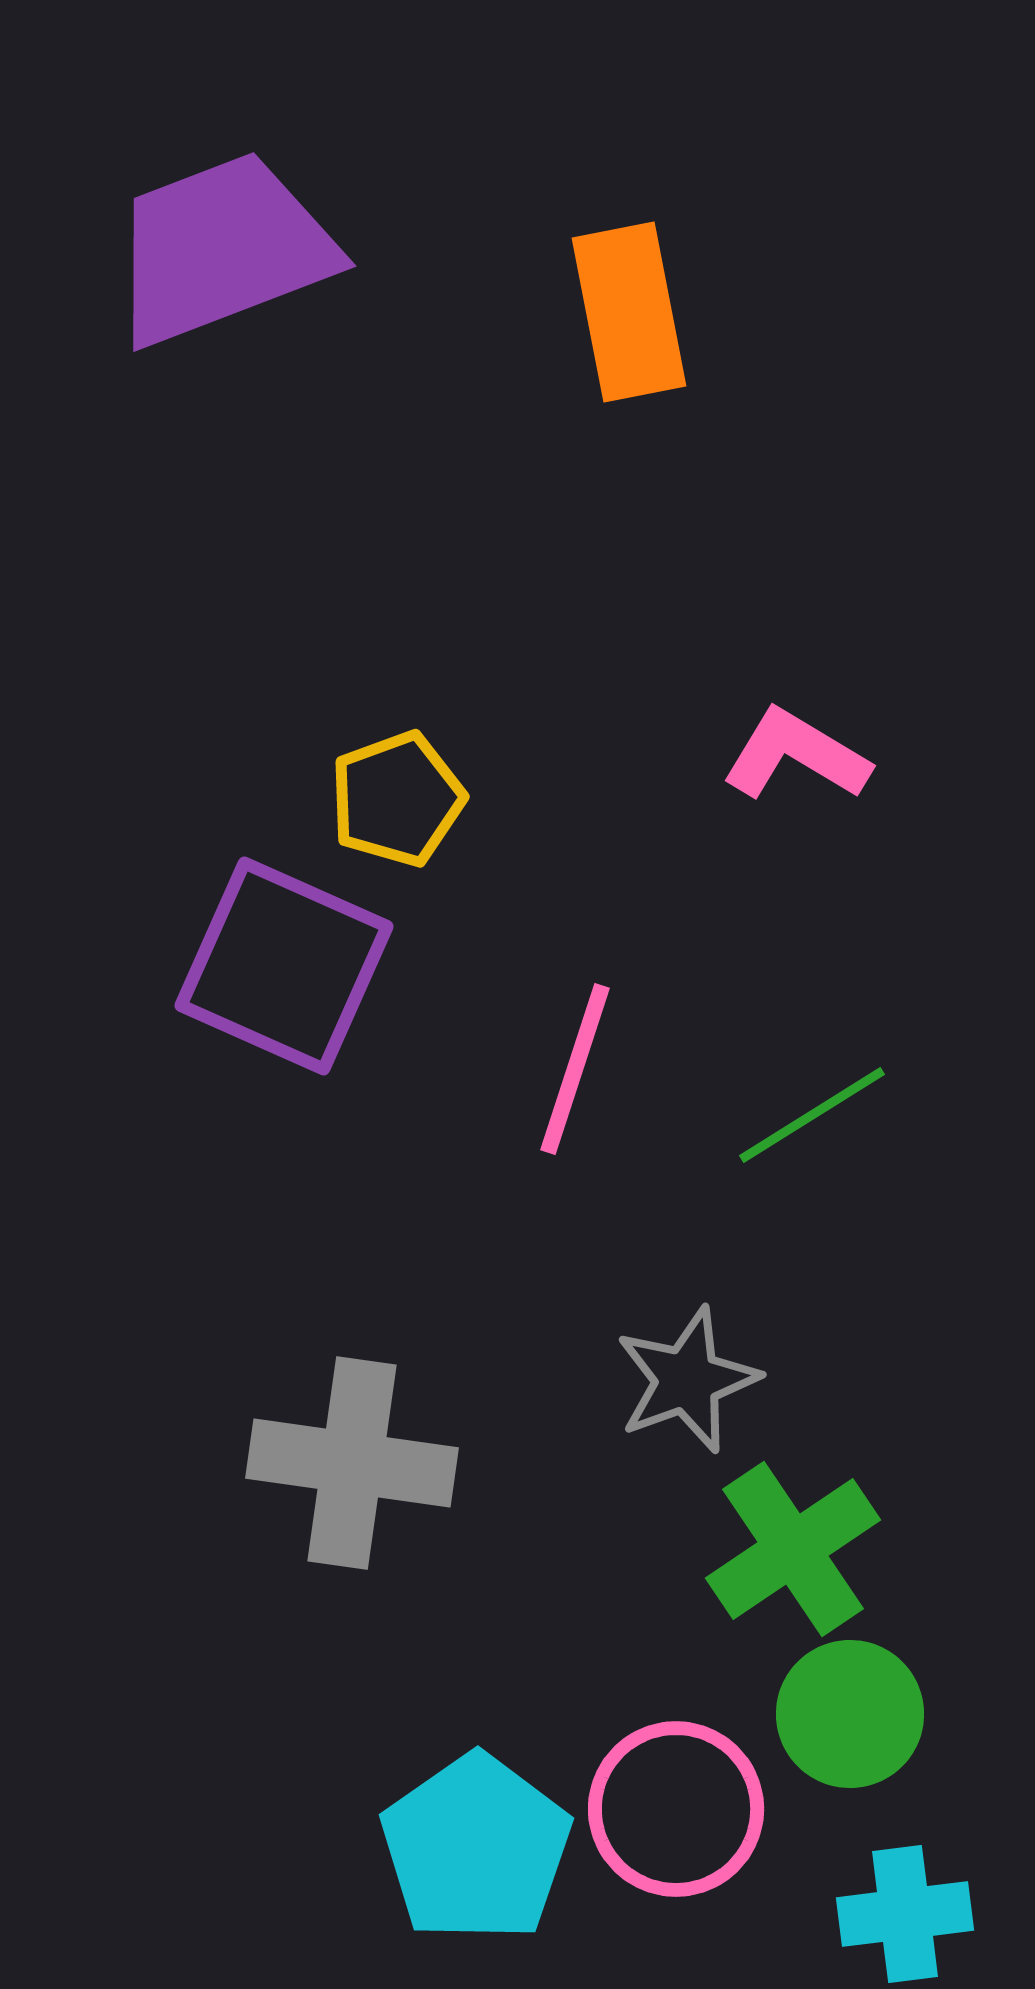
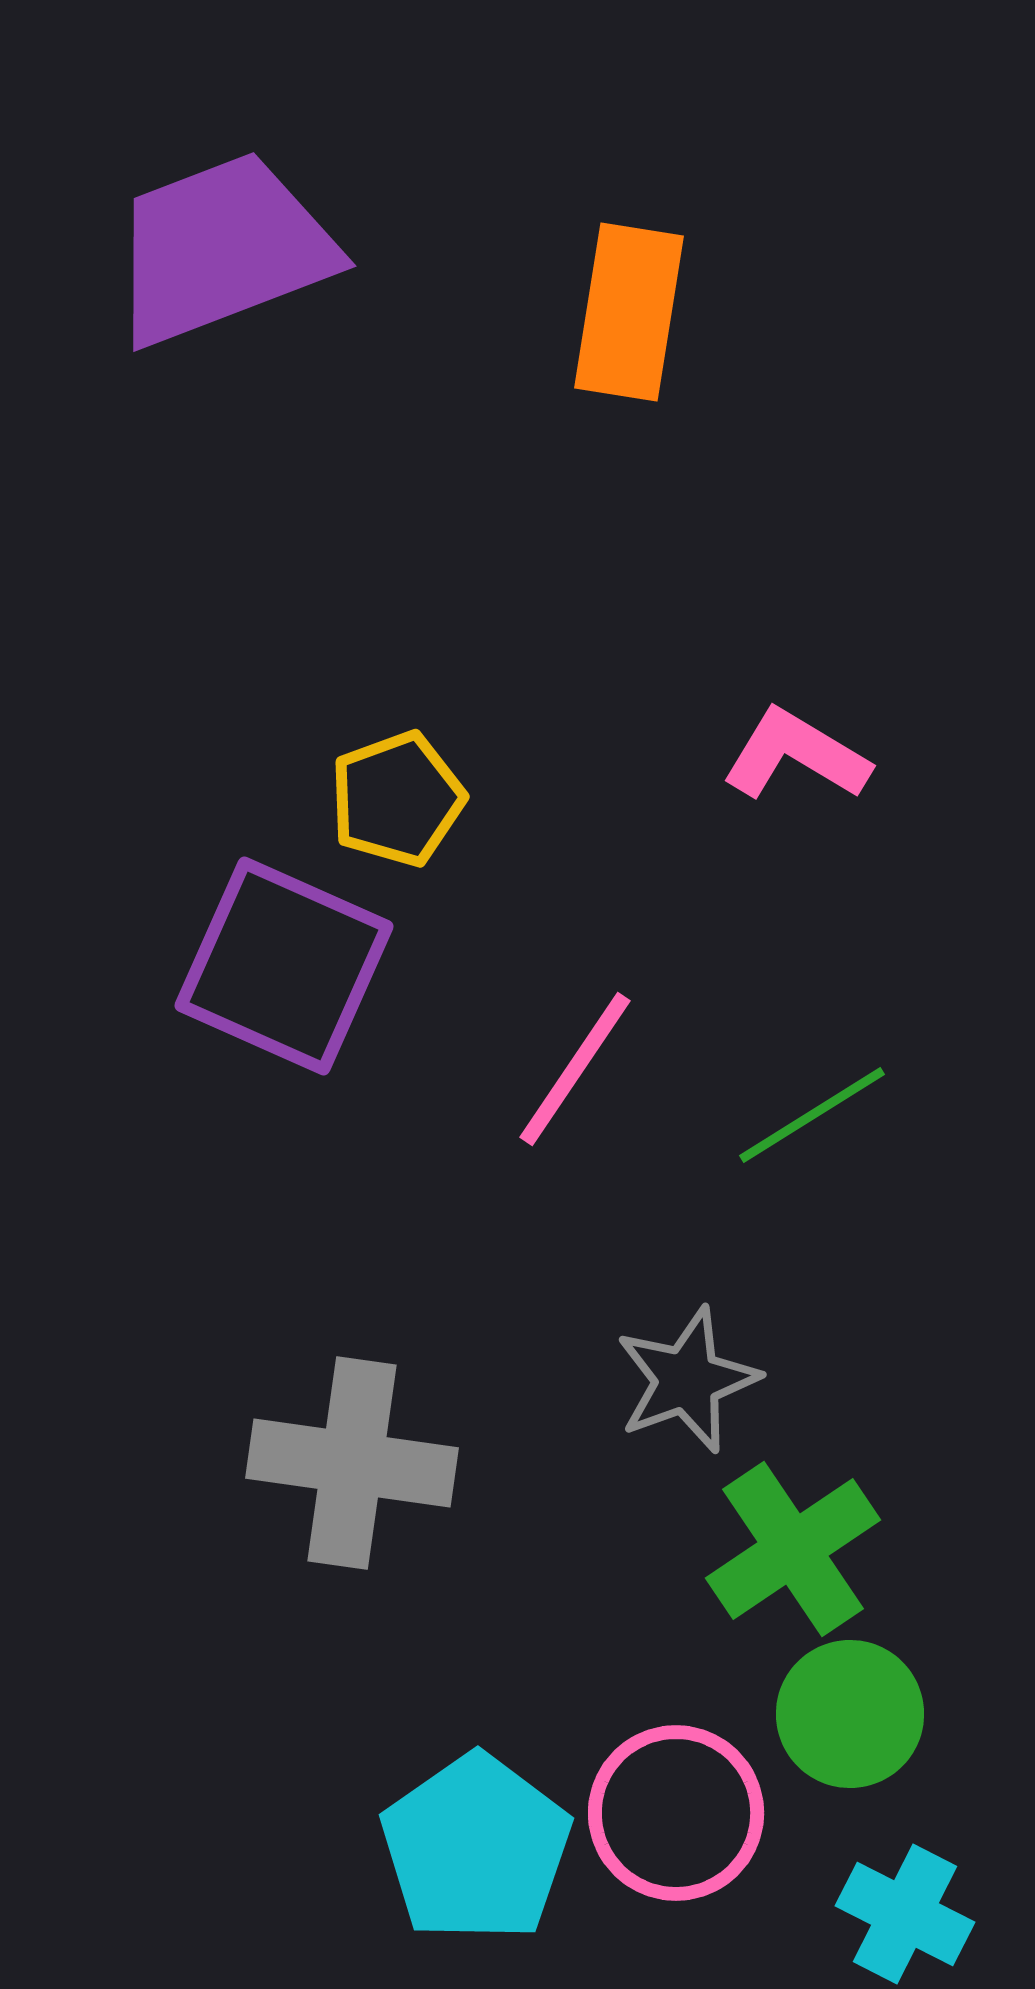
orange rectangle: rotated 20 degrees clockwise
pink line: rotated 16 degrees clockwise
pink circle: moved 4 px down
cyan cross: rotated 34 degrees clockwise
